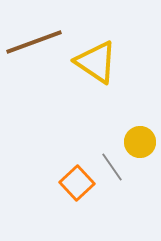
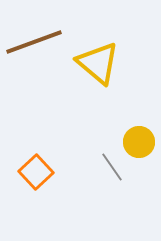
yellow triangle: moved 2 px right, 1 px down; rotated 6 degrees clockwise
yellow circle: moved 1 px left
orange square: moved 41 px left, 11 px up
